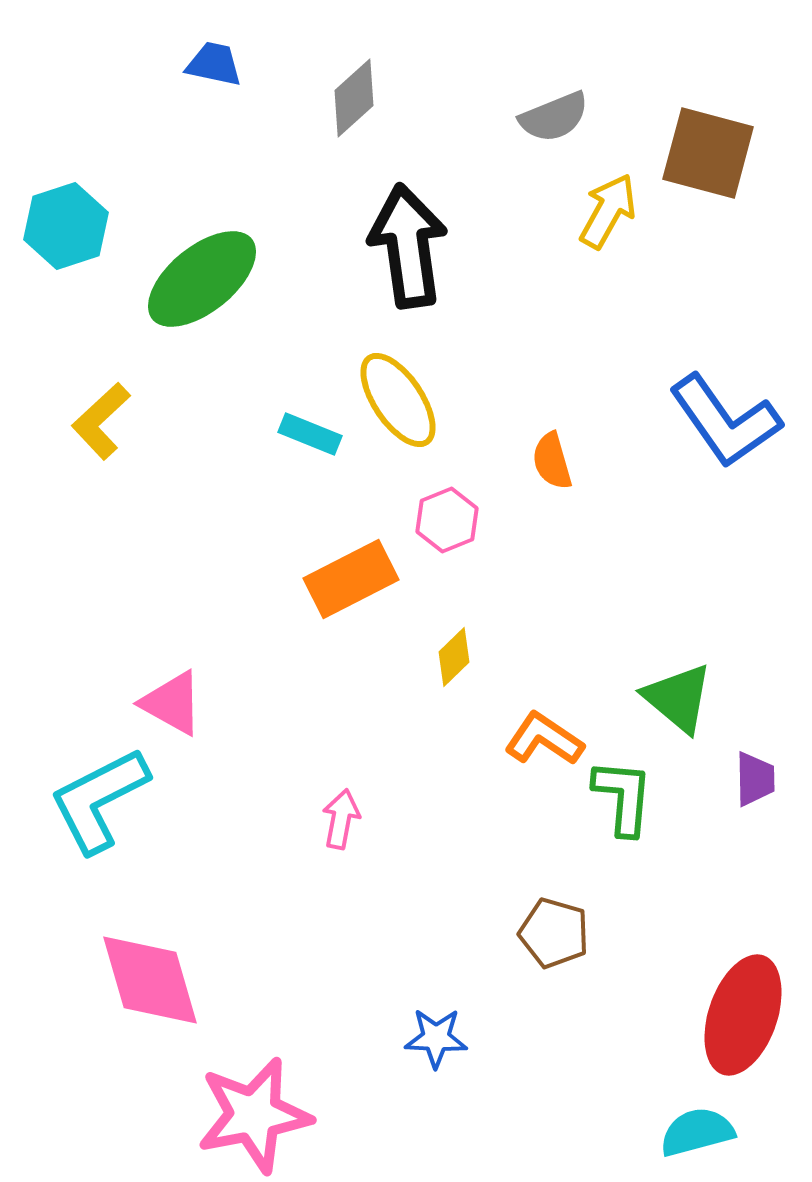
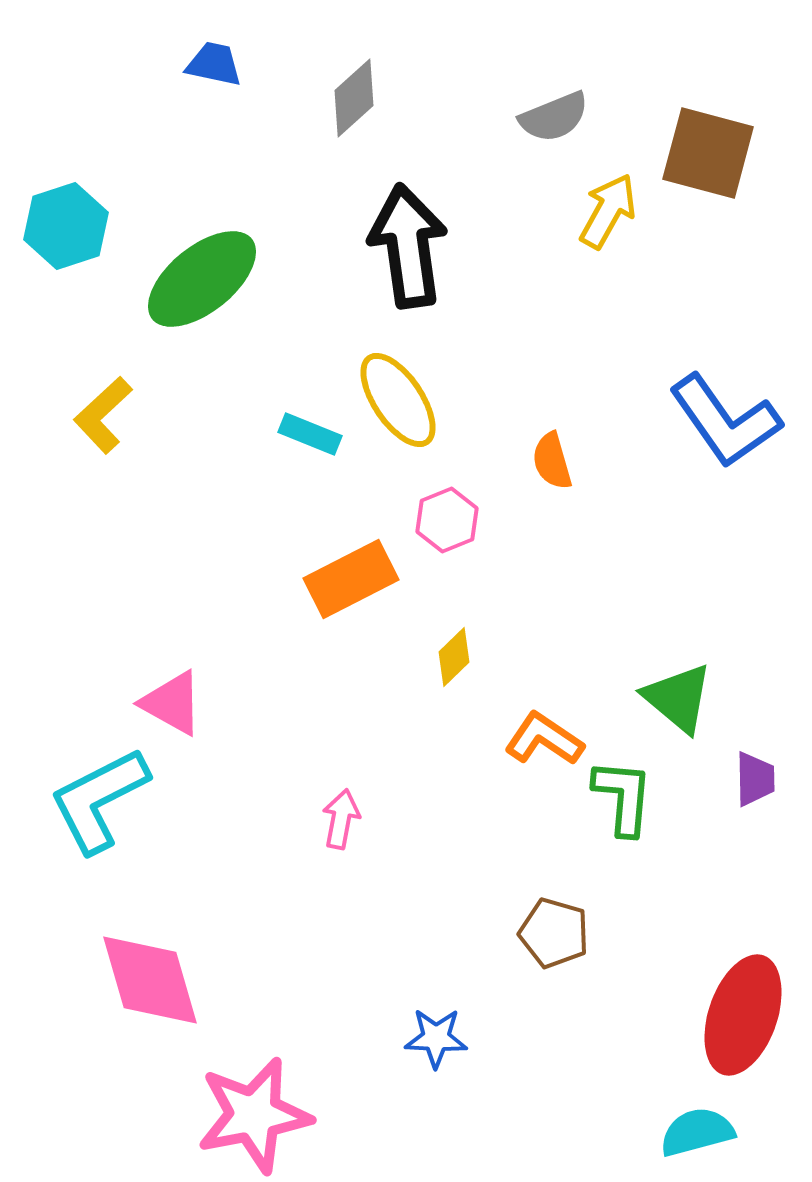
yellow L-shape: moved 2 px right, 6 px up
